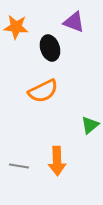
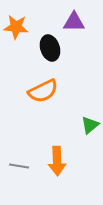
purple triangle: rotated 20 degrees counterclockwise
